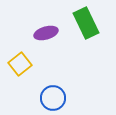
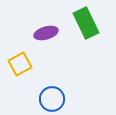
yellow square: rotated 10 degrees clockwise
blue circle: moved 1 px left, 1 px down
